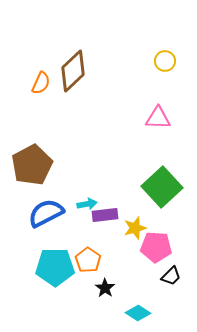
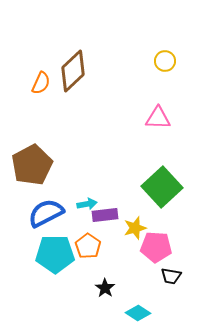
orange pentagon: moved 14 px up
cyan pentagon: moved 13 px up
black trapezoid: rotated 55 degrees clockwise
